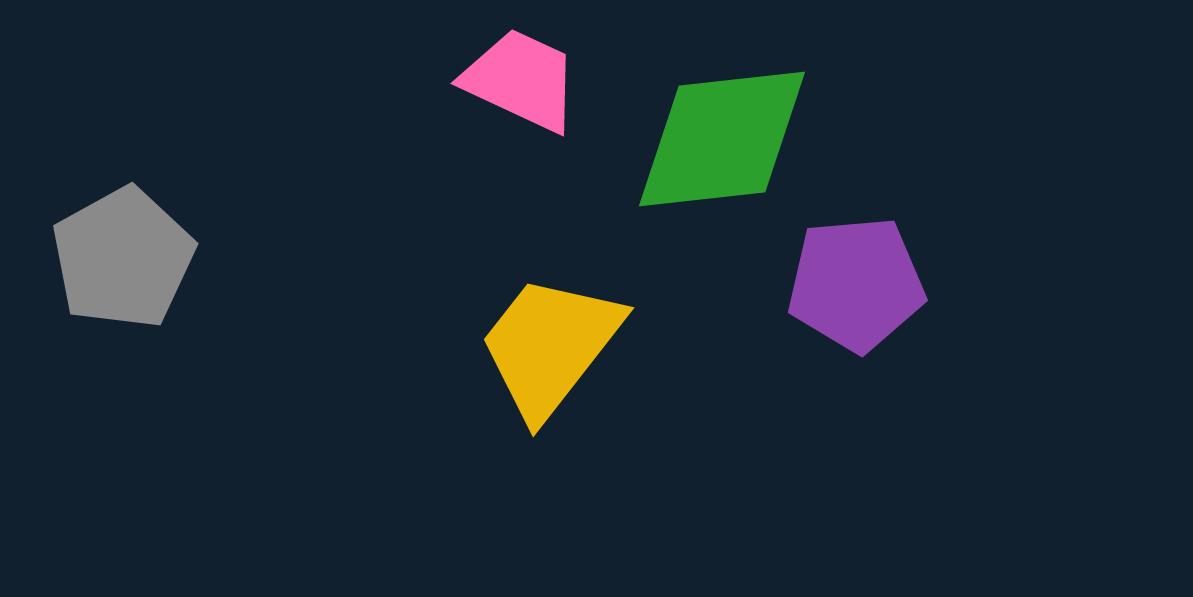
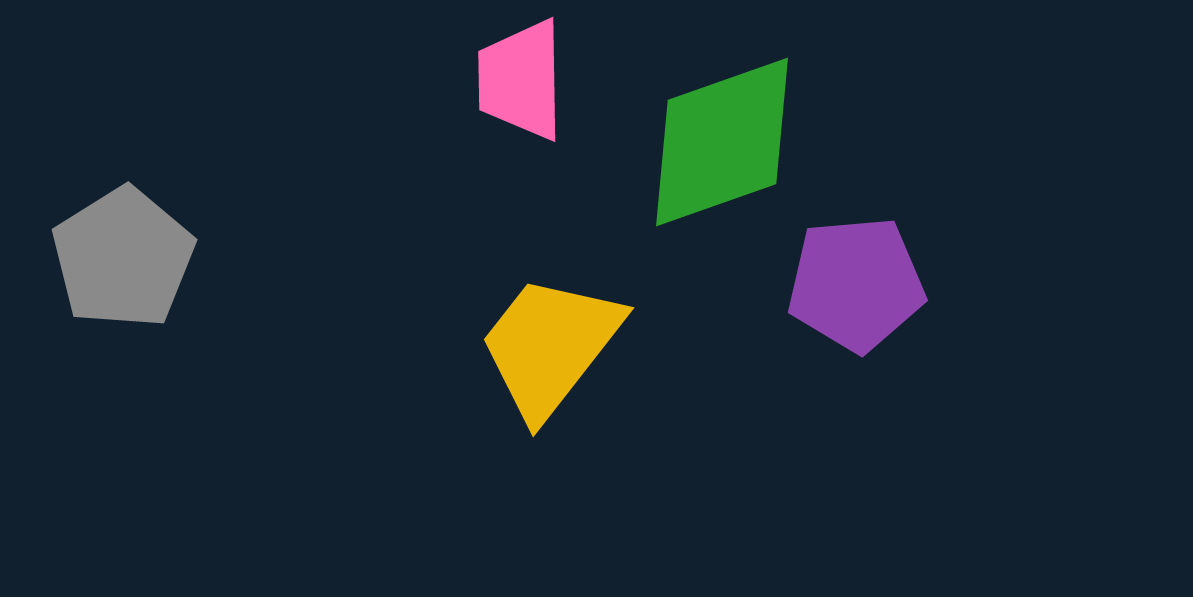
pink trapezoid: rotated 116 degrees counterclockwise
green diamond: moved 3 px down; rotated 13 degrees counterclockwise
gray pentagon: rotated 3 degrees counterclockwise
